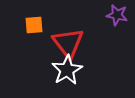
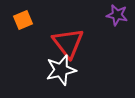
orange square: moved 11 px left, 5 px up; rotated 18 degrees counterclockwise
white star: moved 6 px left; rotated 16 degrees clockwise
